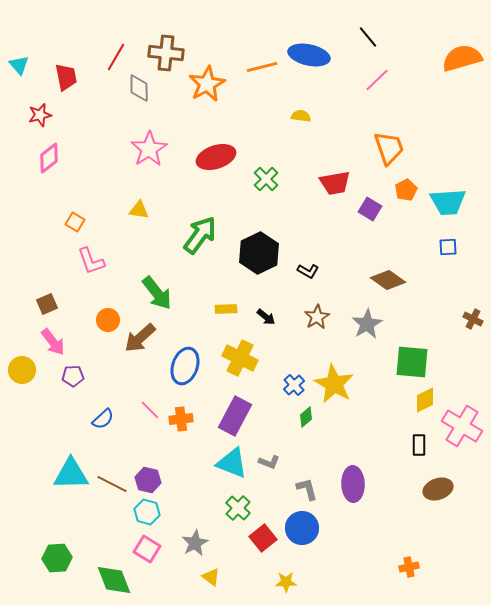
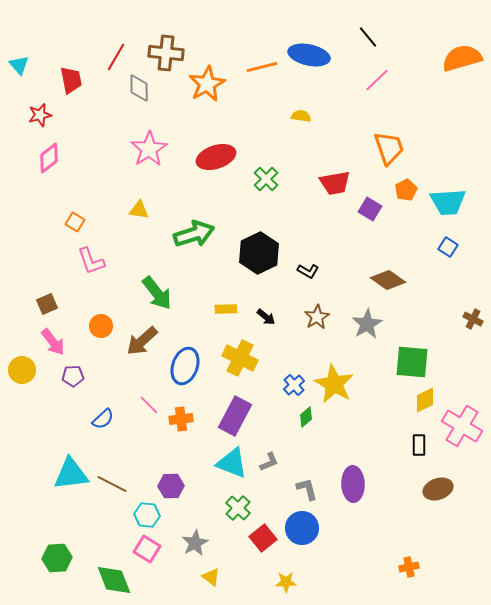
red trapezoid at (66, 77): moved 5 px right, 3 px down
green arrow at (200, 235): moved 6 px left, 1 px up; rotated 36 degrees clockwise
blue square at (448, 247): rotated 36 degrees clockwise
orange circle at (108, 320): moved 7 px left, 6 px down
brown arrow at (140, 338): moved 2 px right, 3 px down
pink line at (150, 410): moved 1 px left, 5 px up
gray L-shape at (269, 462): rotated 45 degrees counterclockwise
cyan triangle at (71, 474): rotated 6 degrees counterclockwise
purple hexagon at (148, 480): moved 23 px right, 6 px down; rotated 15 degrees counterclockwise
cyan hexagon at (147, 512): moved 3 px down; rotated 10 degrees counterclockwise
